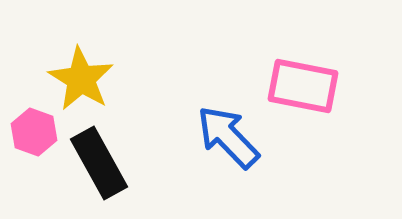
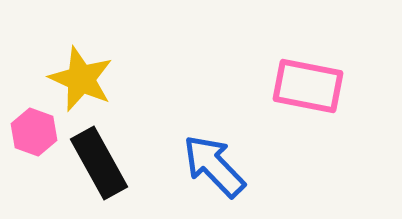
yellow star: rotated 8 degrees counterclockwise
pink rectangle: moved 5 px right
blue arrow: moved 14 px left, 29 px down
